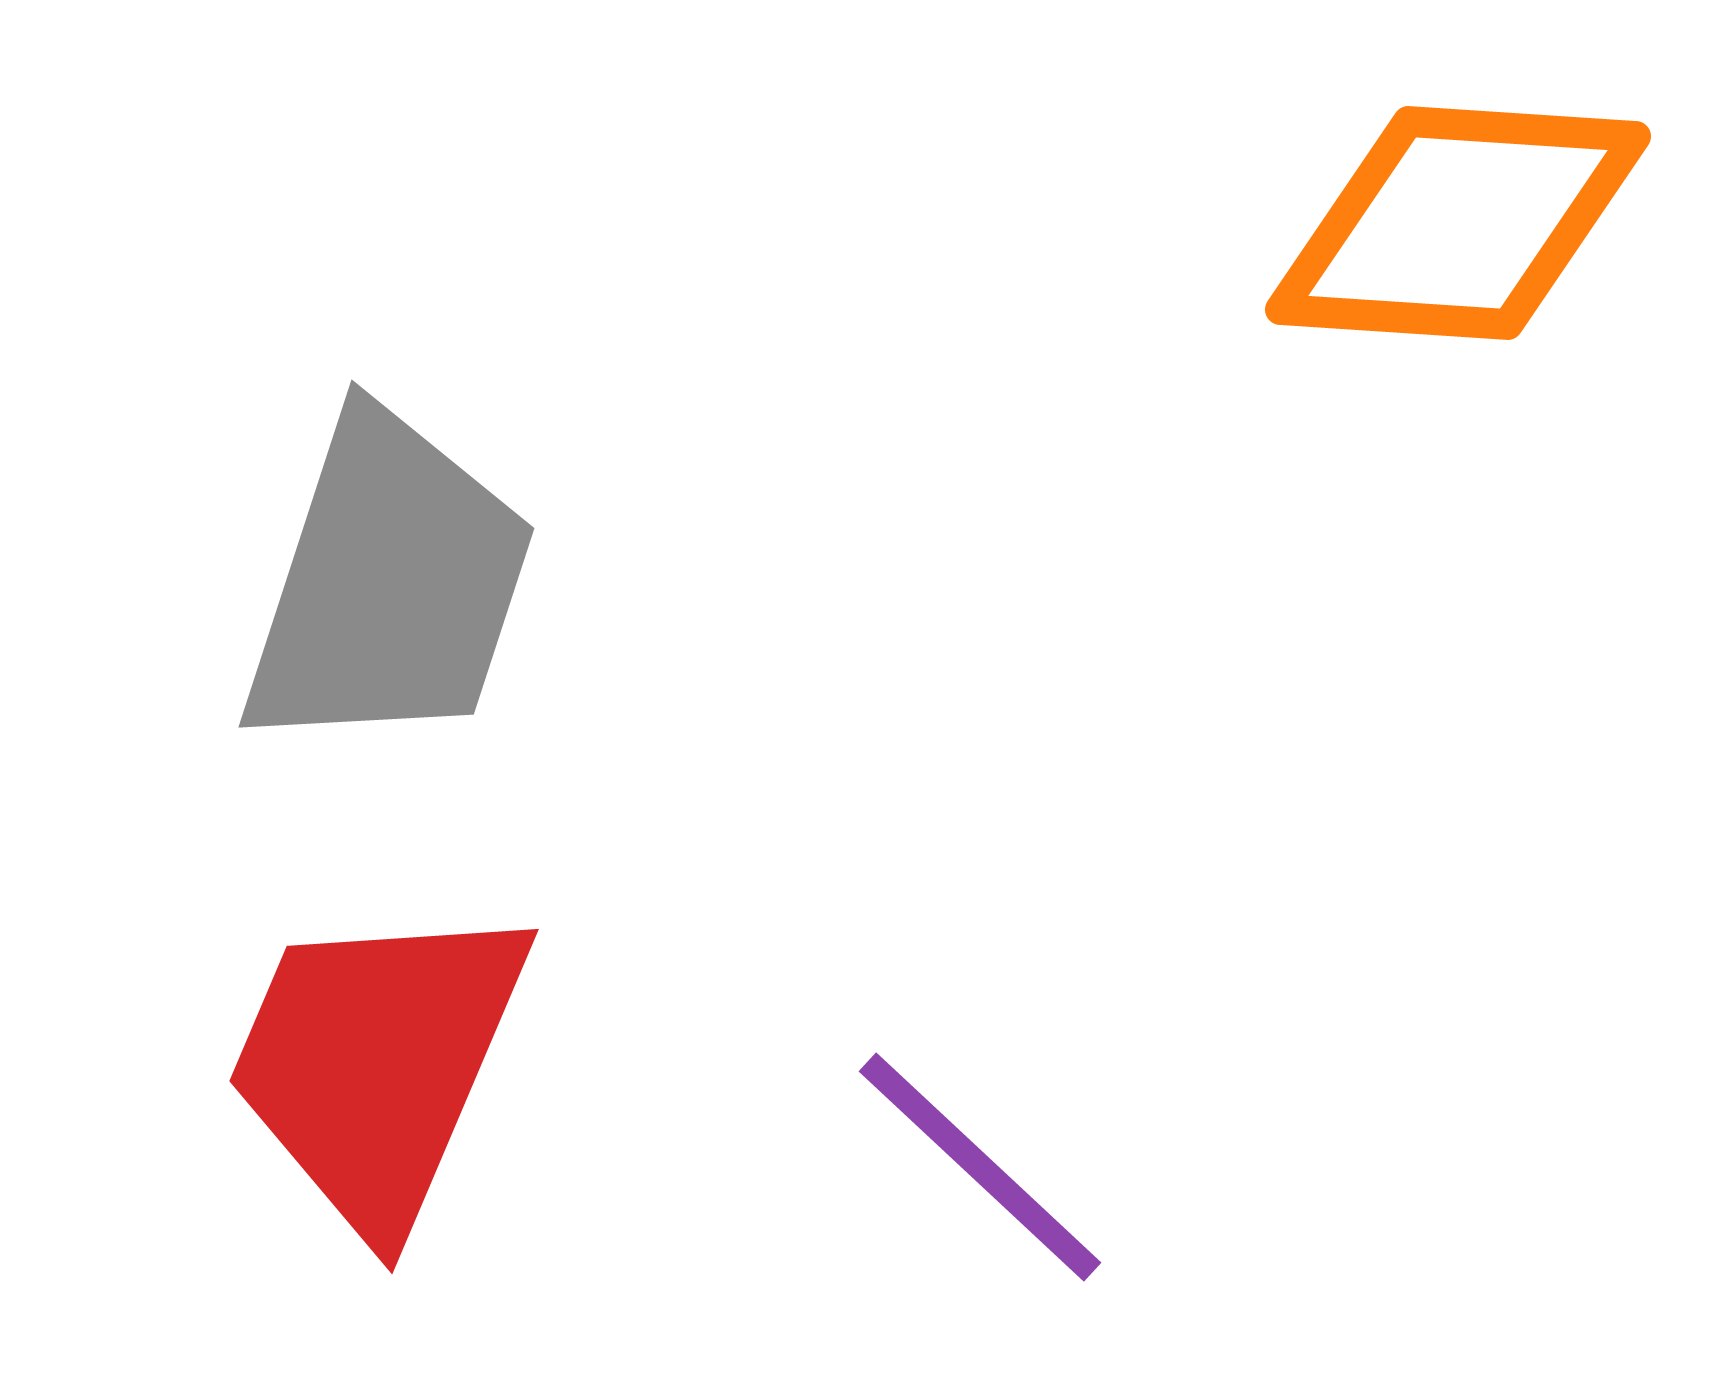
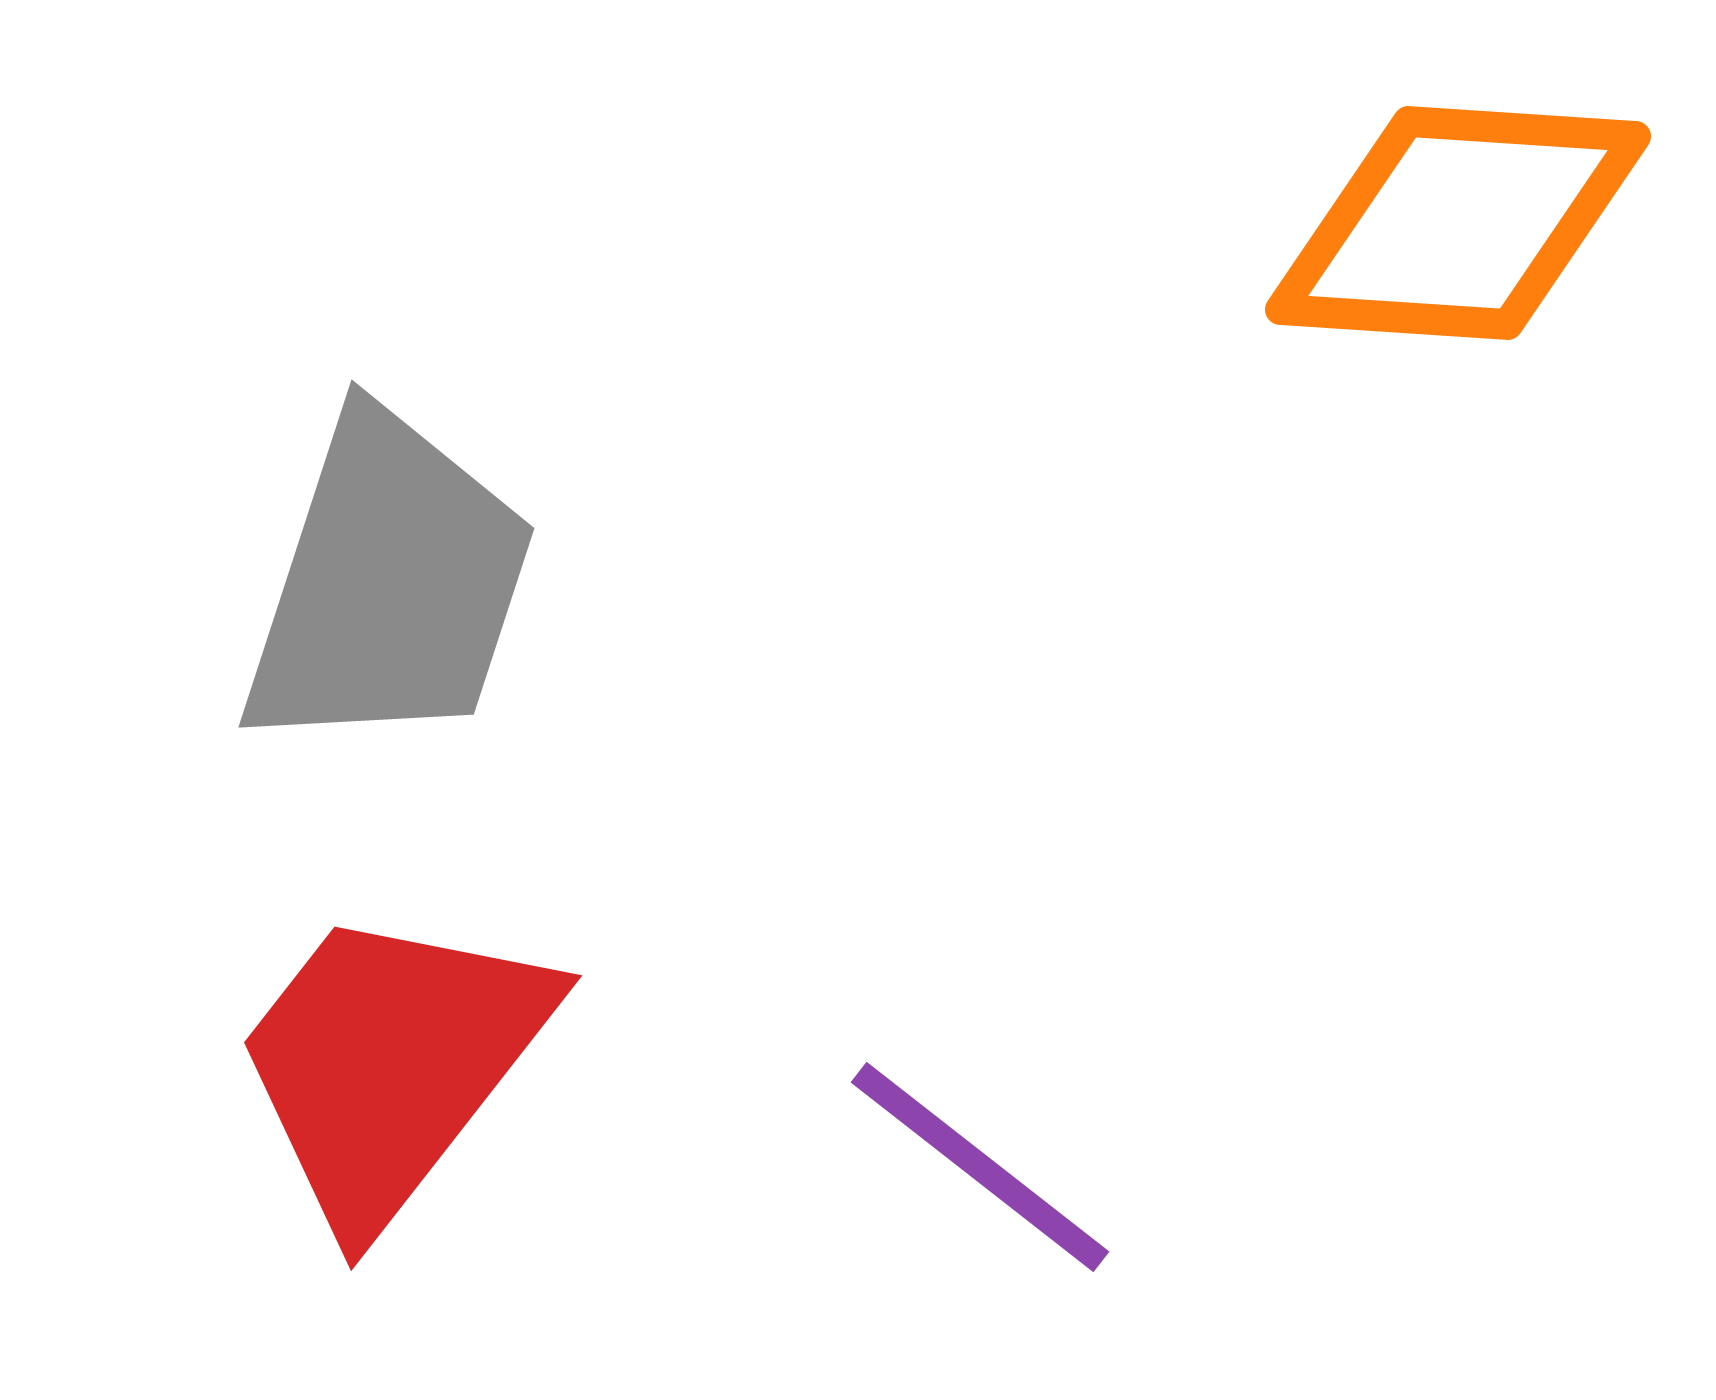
red trapezoid: moved 14 px right; rotated 15 degrees clockwise
purple line: rotated 5 degrees counterclockwise
